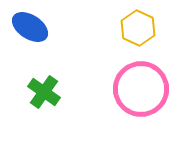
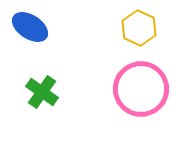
yellow hexagon: moved 1 px right
green cross: moved 2 px left
